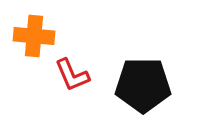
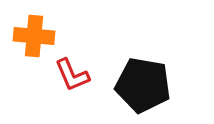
black pentagon: rotated 10 degrees clockwise
